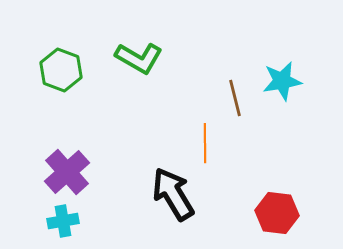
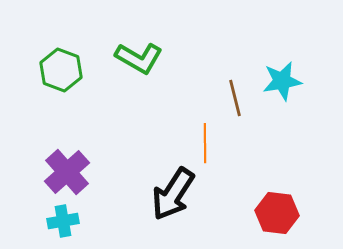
black arrow: rotated 116 degrees counterclockwise
